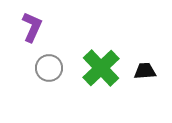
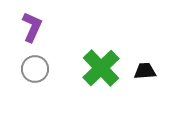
gray circle: moved 14 px left, 1 px down
